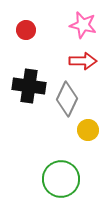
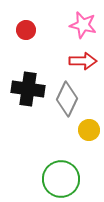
black cross: moved 1 px left, 3 px down
yellow circle: moved 1 px right
